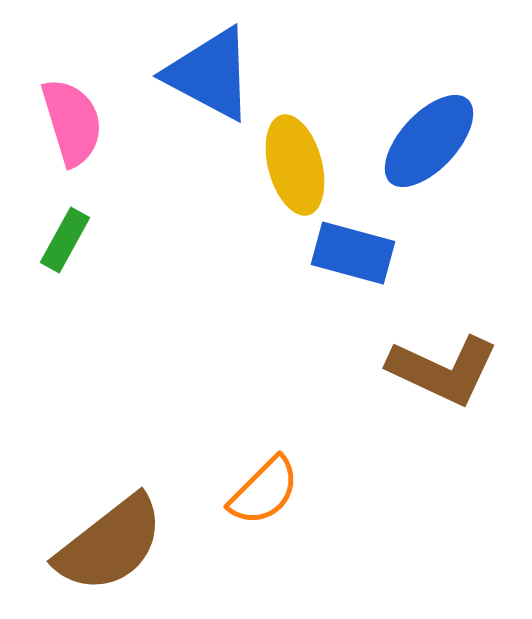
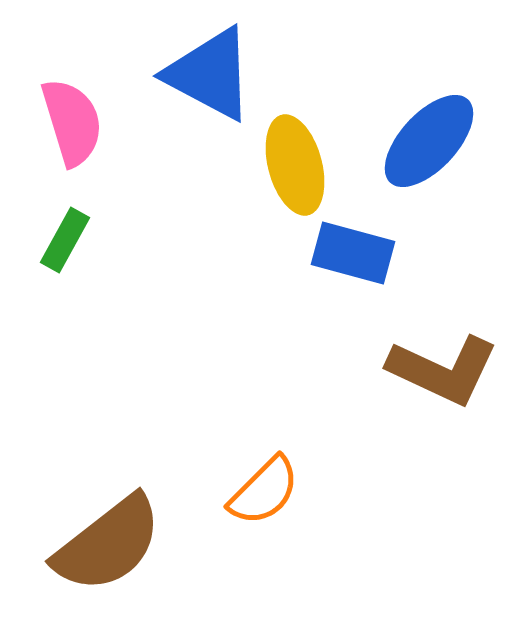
brown semicircle: moved 2 px left
